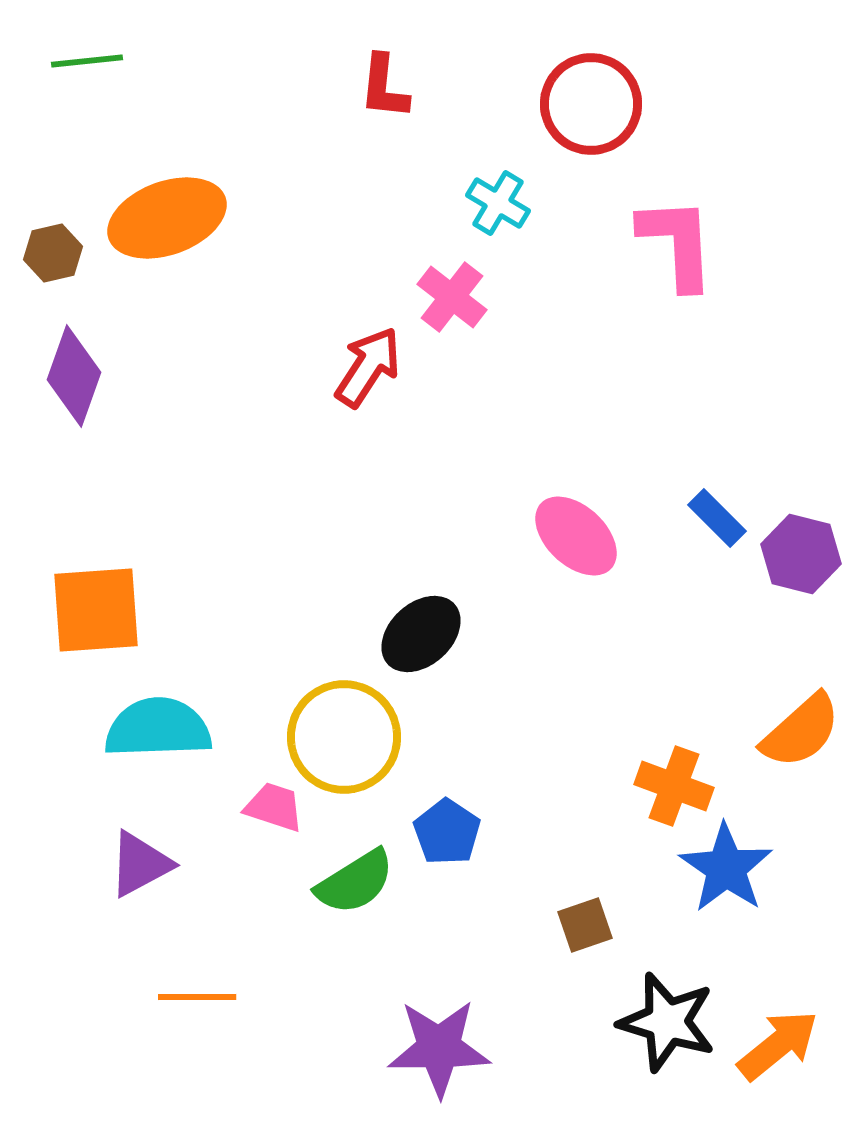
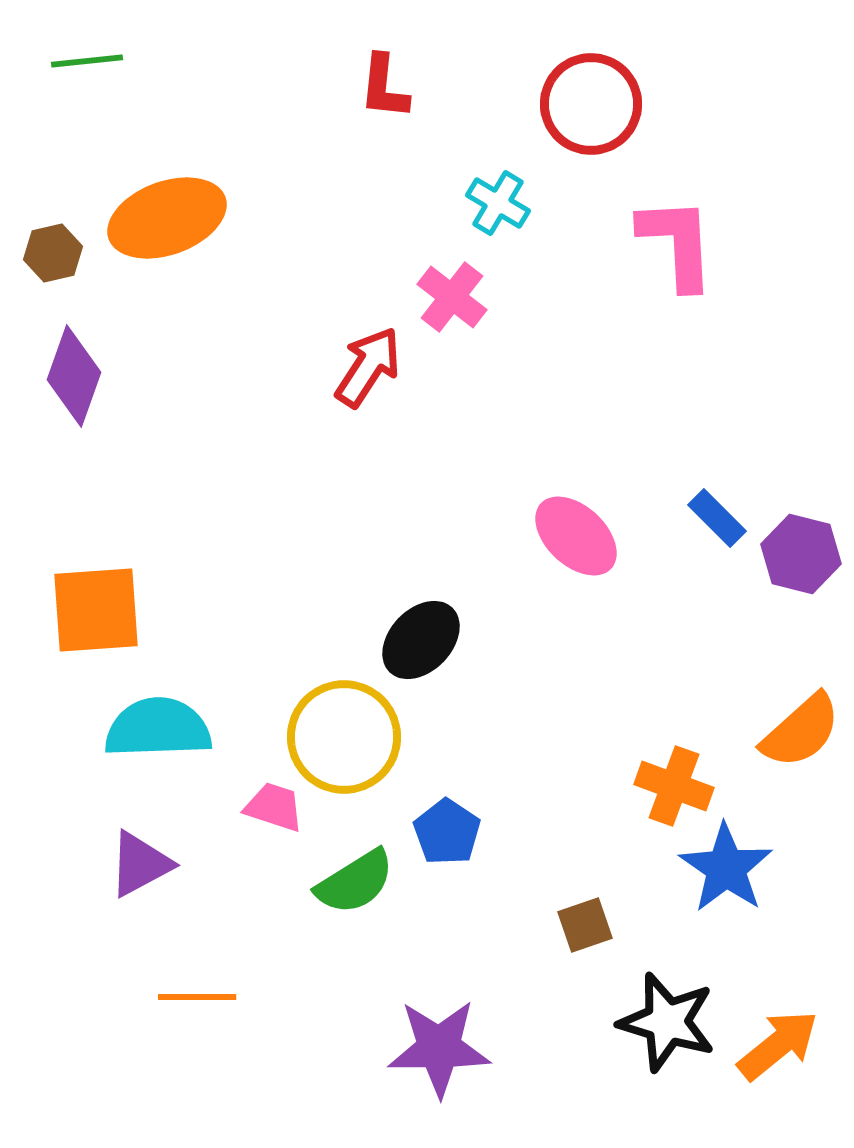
black ellipse: moved 6 px down; rotated 4 degrees counterclockwise
